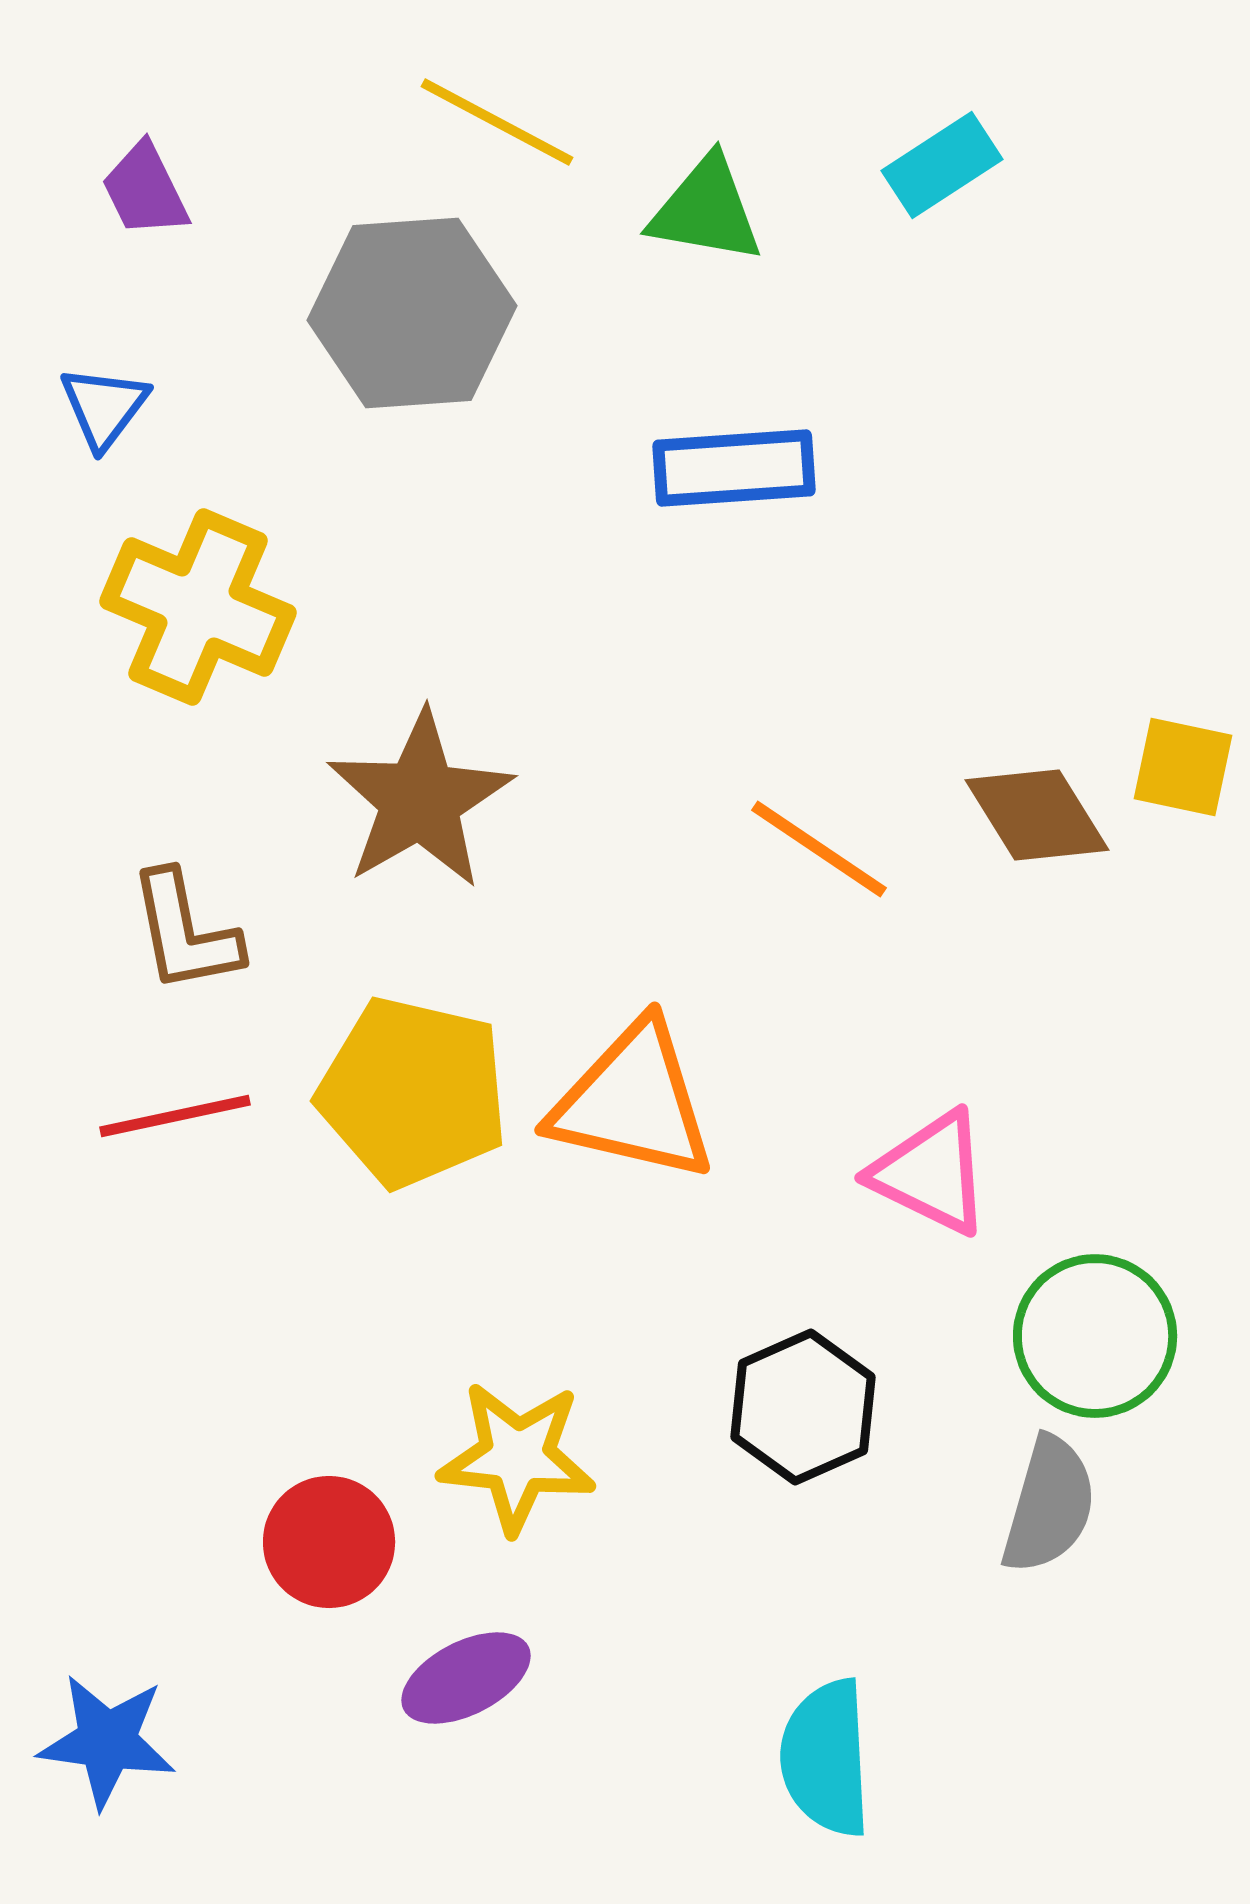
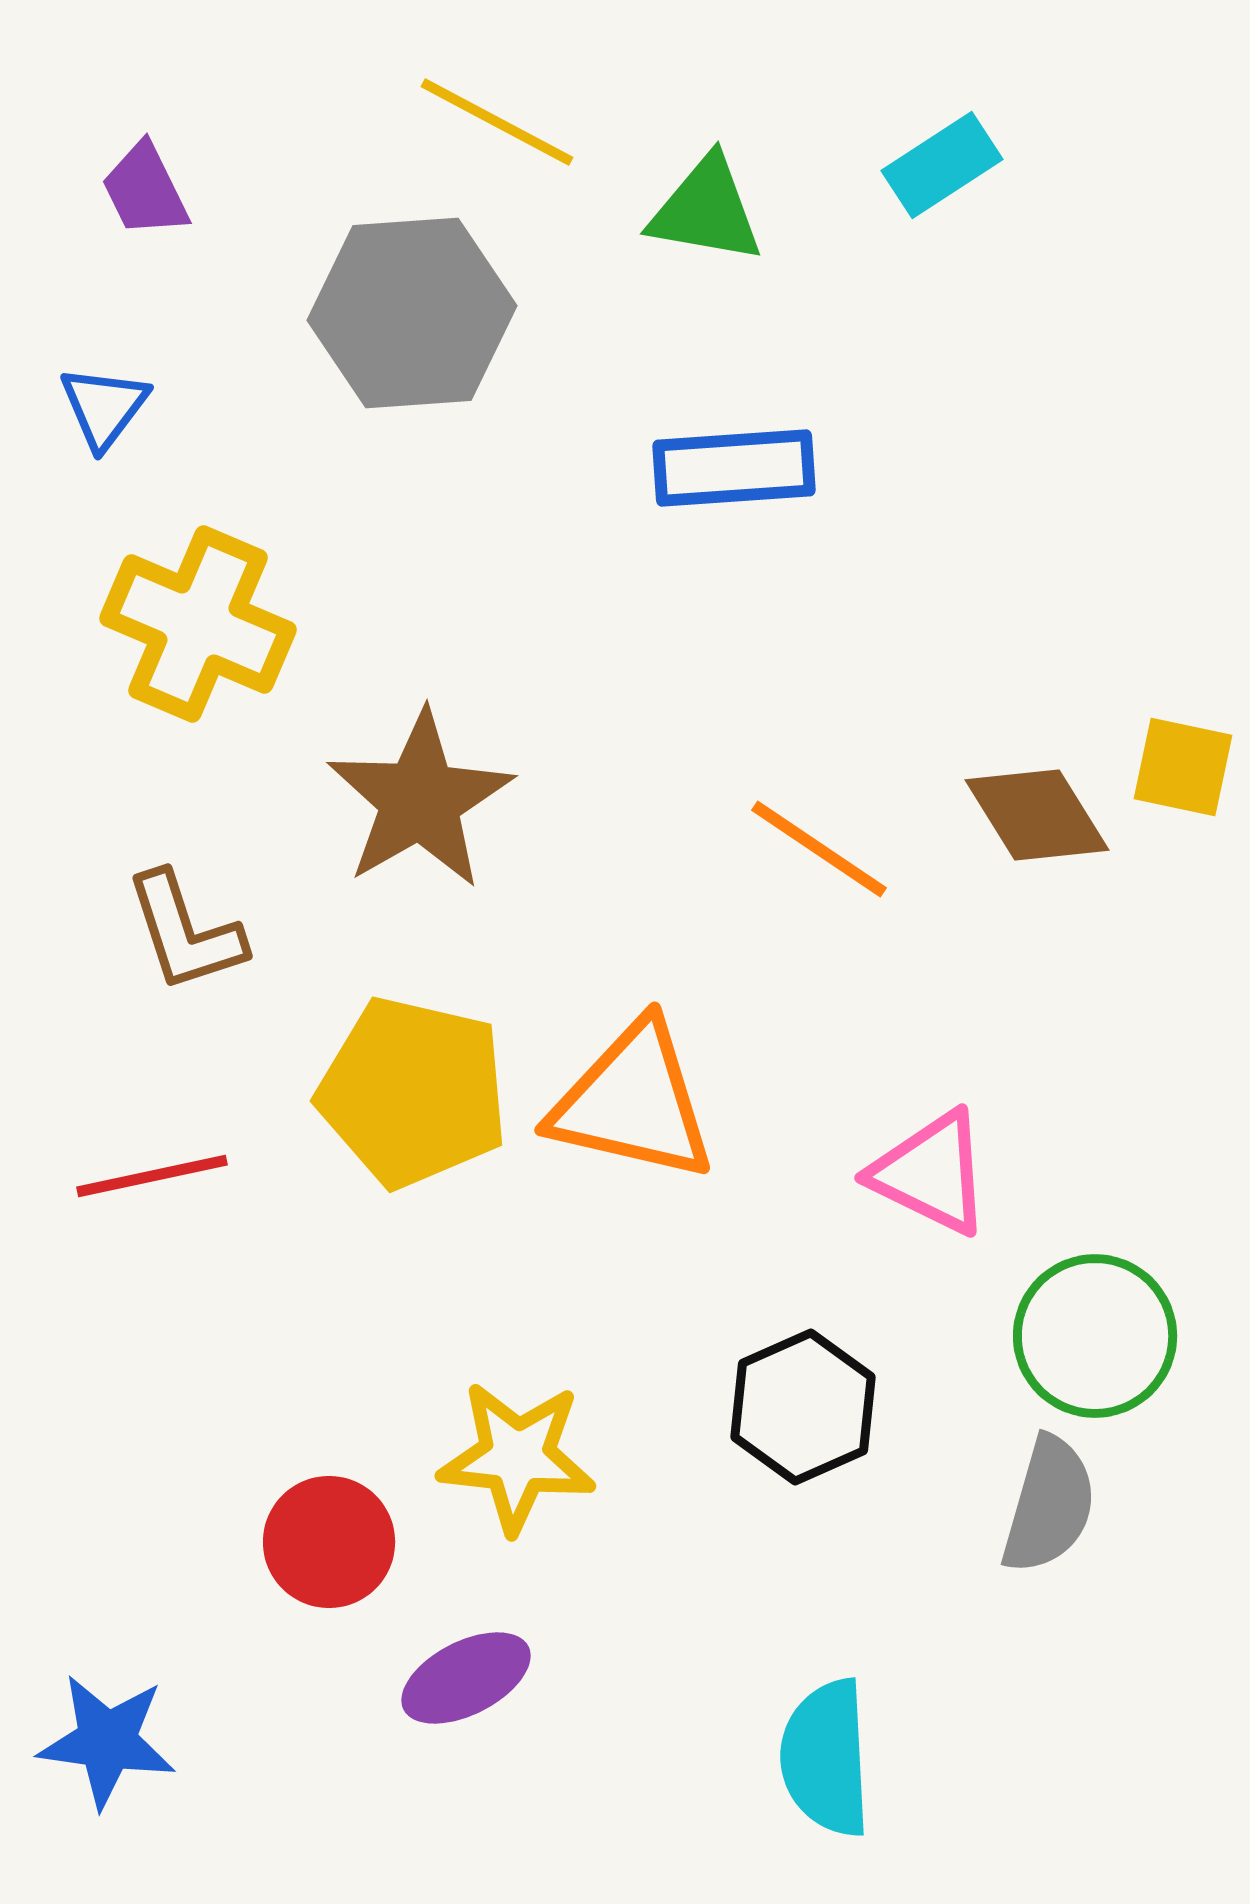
yellow cross: moved 17 px down
brown L-shape: rotated 7 degrees counterclockwise
red line: moved 23 px left, 60 px down
